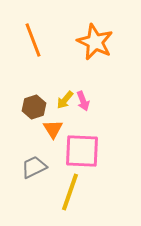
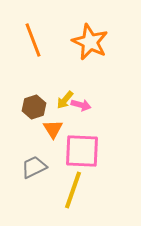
orange star: moved 5 px left
pink arrow: moved 2 px left, 4 px down; rotated 54 degrees counterclockwise
yellow line: moved 3 px right, 2 px up
